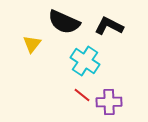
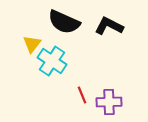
cyan cross: moved 33 px left
red line: rotated 30 degrees clockwise
